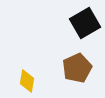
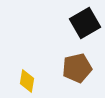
brown pentagon: rotated 12 degrees clockwise
